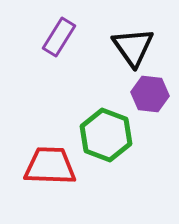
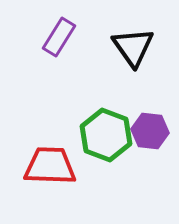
purple hexagon: moved 37 px down
